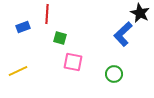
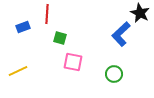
blue L-shape: moved 2 px left
